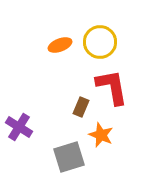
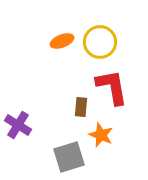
orange ellipse: moved 2 px right, 4 px up
brown rectangle: rotated 18 degrees counterclockwise
purple cross: moved 1 px left, 2 px up
